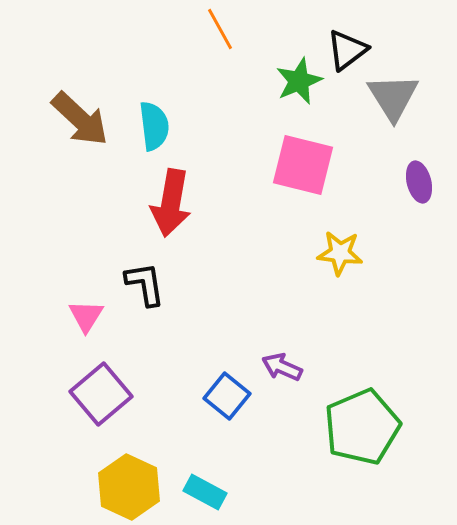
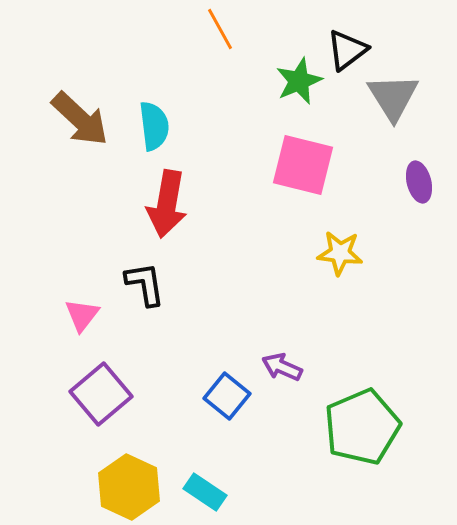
red arrow: moved 4 px left, 1 px down
pink triangle: moved 4 px left, 1 px up; rotated 6 degrees clockwise
cyan rectangle: rotated 6 degrees clockwise
